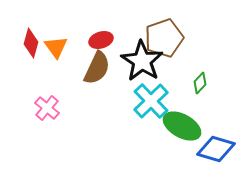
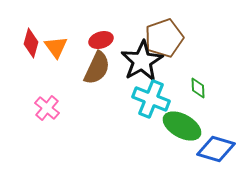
black star: rotated 9 degrees clockwise
green diamond: moved 2 px left, 5 px down; rotated 45 degrees counterclockwise
cyan cross: moved 2 px up; rotated 24 degrees counterclockwise
